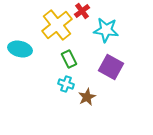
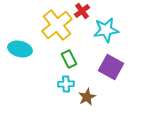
cyan star: rotated 15 degrees counterclockwise
cyan cross: rotated 21 degrees counterclockwise
